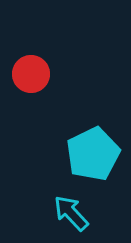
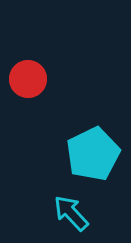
red circle: moved 3 px left, 5 px down
